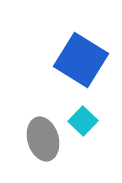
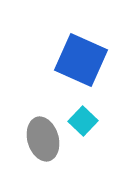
blue square: rotated 8 degrees counterclockwise
